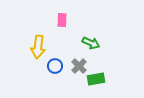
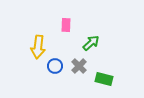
pink rectangle: moved 4 px right, 5 px down
green arrow: rotated 66 degrees counterclockwise
green rectangle: moved 8 px right; rotated 24 degrees clockwise
